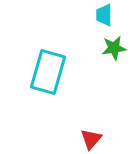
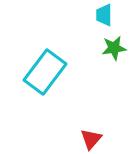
cyan rectangle: moved 3 px left; rotated 21 degrees clockwise
